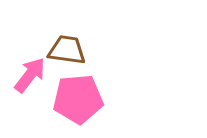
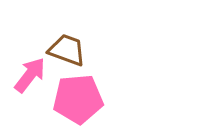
brown trapezoid: rotated 12 degrees clockwise
